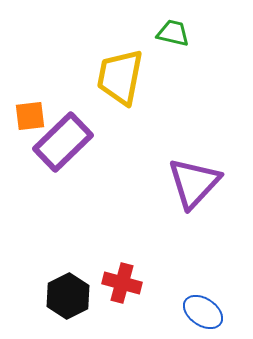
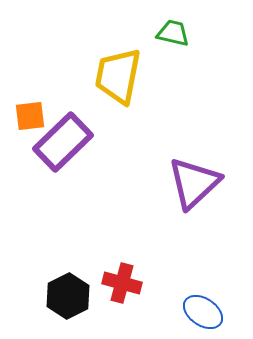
yellow trapezoid: moved 2 px left, 1 px up
purple triangle: rotated 4 degrees clockwise
